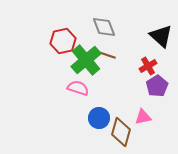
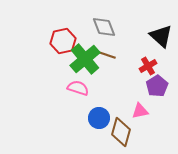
green cross: moved 1 px left, 1 px up
pink triangle: moved 3 px left, 6 px up
